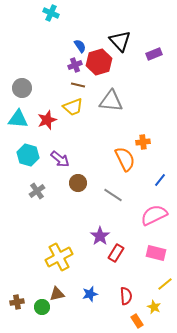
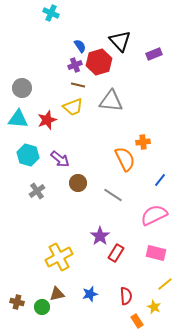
brown cross: rotated 24 degrees clockwise
